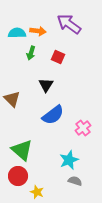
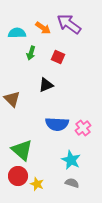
orange arrow: moved 5 px right, 3 px up; rotated 28 degrees clockwise
black triangle: rotated 35 degrees clockwise
blue semicircle: moved 4 px right, 9 px down; rotated 40 degrees clockwise
cyan star: moved 2 px right; rotated 24 degrees counterclockwise
gray semicircle: moved 3 px left, 2 px down
yellow star: moved 8 px up
